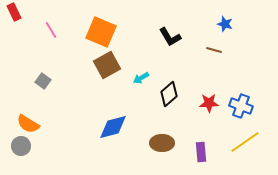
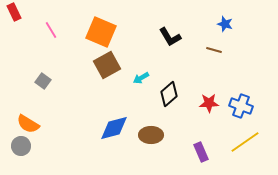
blue diamond: moved 1 px right, 1 px down
brown ellipse: moved 11 px left, 8 px up
purple rectangle: rotated 18 degrees counterclockwise
